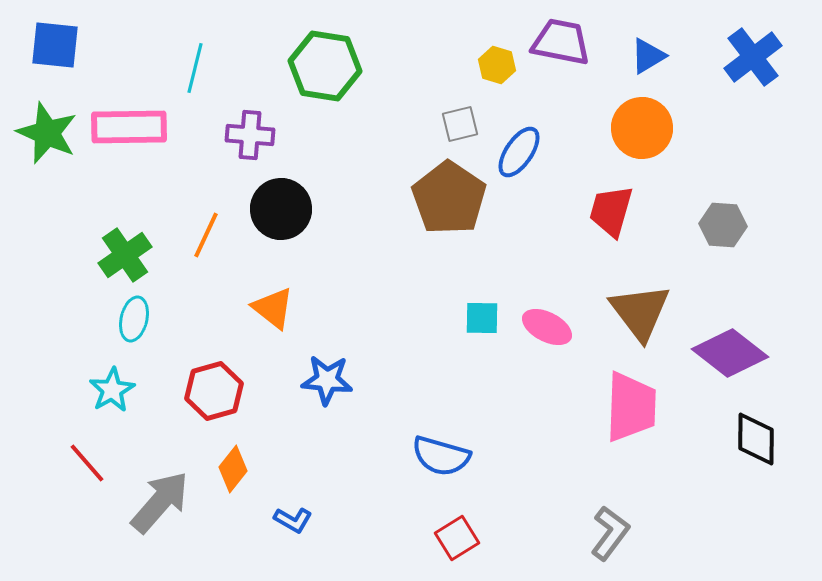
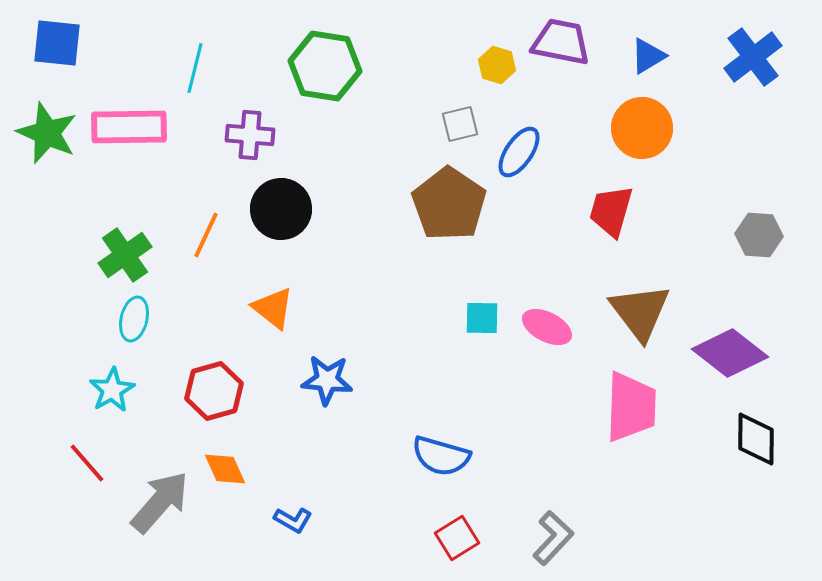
blue square: moved 2 px right, 2 px up
brown pentagon: moved 6 px down
gray hexagon: moved 36 px right, 10 px down
orange diamond: moved 8 px left; rotated 63 degrees counterclockwise
gray L-shape: moved 57 px left, 5 px down; rotated 6 degrees clockwise
